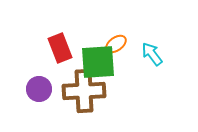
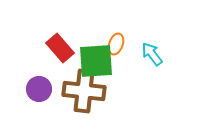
orange ellipse: rotated 35 degrees counterclockwise
red rectangle: rotated 20 degrees counterclockwise
green square: moved 2 px left, 1 px up
brown cross: rotated 9 degrees clockwise
